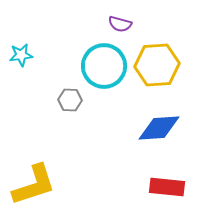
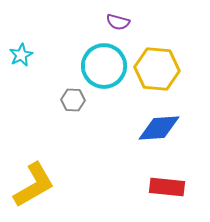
purple semicircle: moved 2 px left, 2 px up
cyan star: rotated 20 degrees counterclockwise
yellow hexagon: moved 4 px down; rotated 9 degrees clockwise
gray hexagon: moved 3 px right
yellow L-shape: rotated 12 degrees counterclockwise
